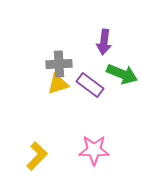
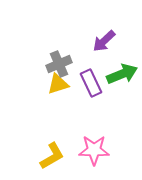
purple arrow: moved 1 px up; rotated 40 degrees clockwise
gray cross: rotated 20 degrees counterclockwise
green arrow: rotated 44 degrees counterclockwise
purple rectangle: moved 1 px right, 2 px up; rotated 28 degrees clockwise
yellow L-shape: moved 15 px right; rotated 16 degrees clockwise
